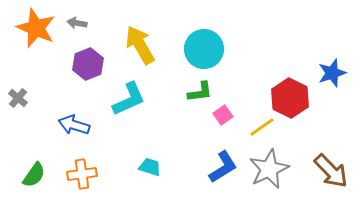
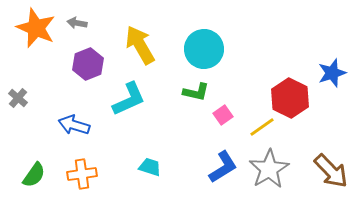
green L-shape: moved 4 px left; rotated 20 degrees clockwise
gray star: rotated 6 degrees counterclockwise
